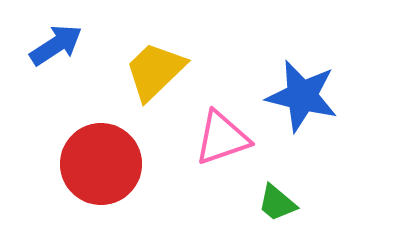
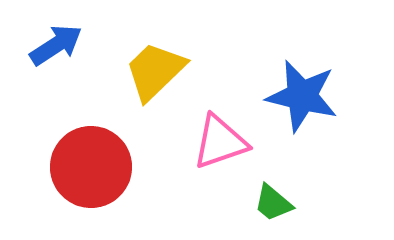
pink triangle: moved 2 px left, 4 px down
red circle: moved 10 px left, 3 px down
green trapezoid: moved 4 px left
